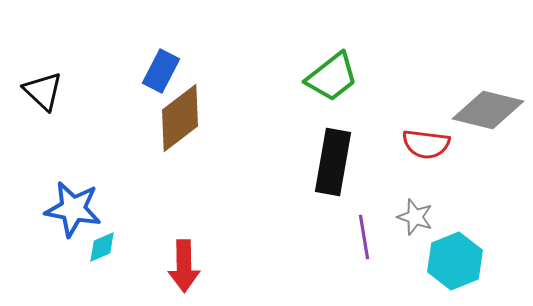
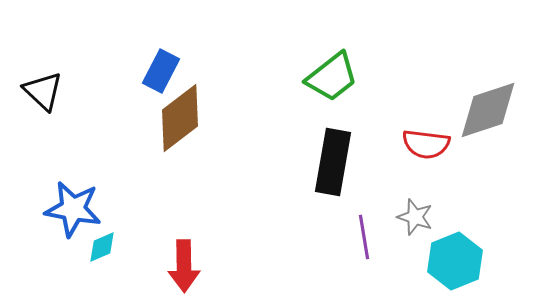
gray diamond: rotated 32 degrees counterclockwise
